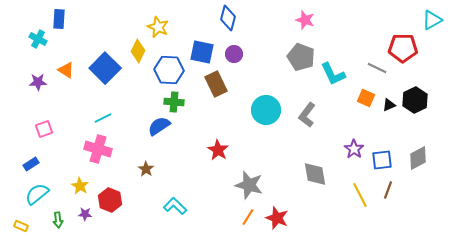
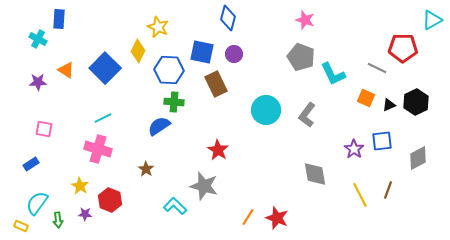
black hexagon at (415, 100): moved 1 px right, 2 px down
pink square at (44, 129): rotated 30 degrees clockwise
blue square at (382, 160): moved 19 px up
gray star at (249, 185): moved 45 px left, 1 px down
cyan semicircle at (37, 194): moved 9 px down; rotated 15 degrees counterclockwise
